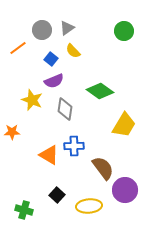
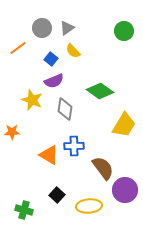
gray circle: moved 2 px up
